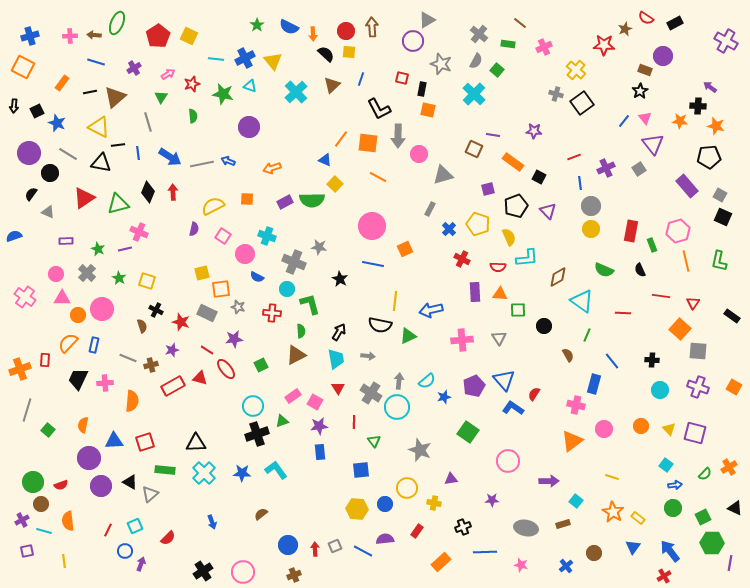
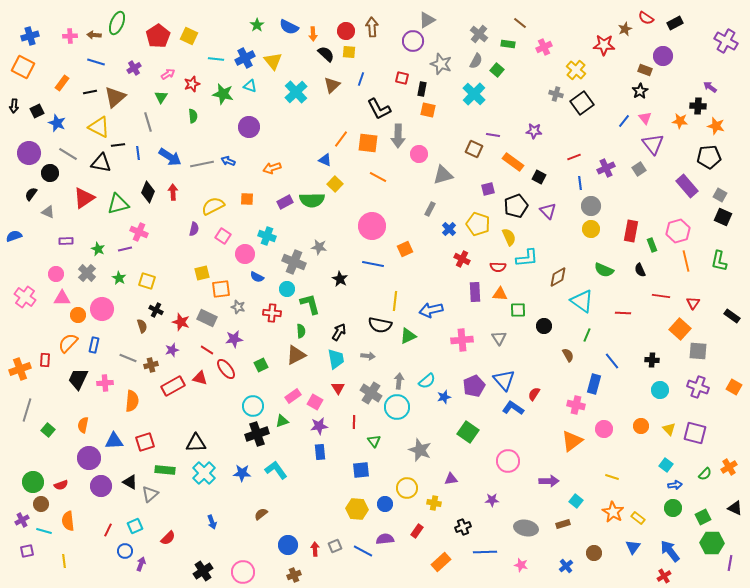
gray rectangle at (207, 313): moved 5 px down
